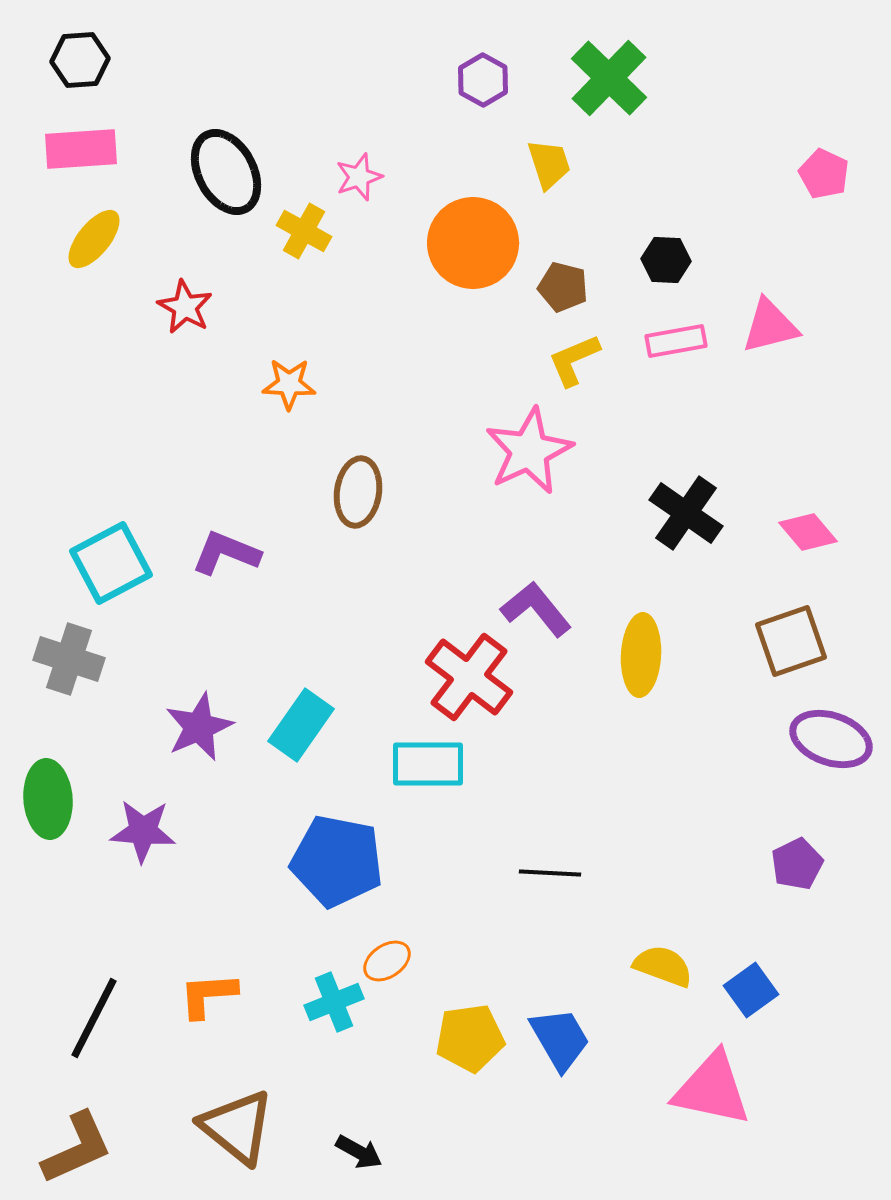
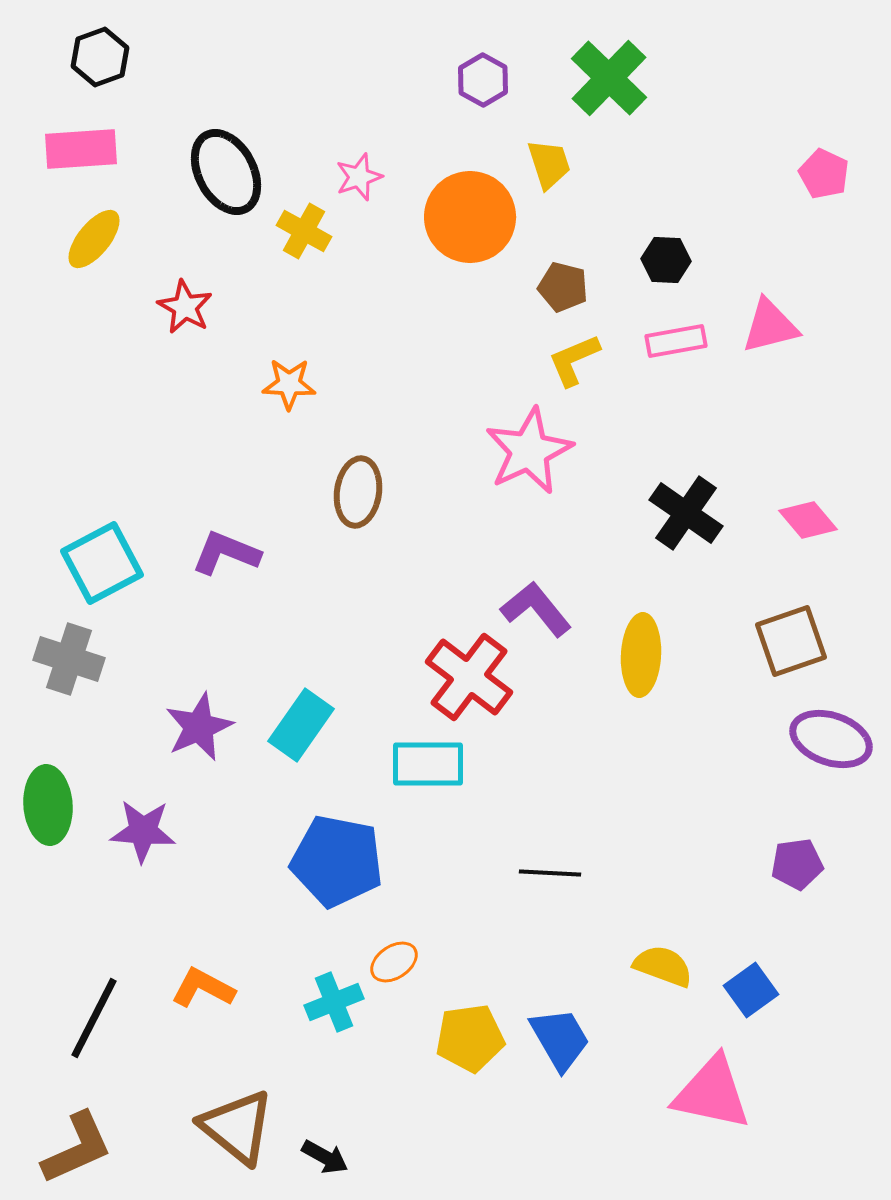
black hexagon at (80, 60): moved 20 px right, 3 px up; rotated 16 degrees counterclockwise
orange circle at (473, 243): moved 3 px left, 26 px up
pink diamond at (808, 532): moved 12 px up
cyan square at (111, 563): moved 9 px left
green ellipse at (48, 799): moved 6 px down
purple pentagon at (797, 864): rotated 18 degrees clockwise
orange ellipse at (387, 961): moved 7 px right, 1 px down
orange L-shape at (208, 995): moved 5 px left, 7 px up; rotated 32 degrees clockwise
pink triangle at (712, 1089): moved 4 px down
black arrow at (359, 1152): moved 34 px left, 5 px down
